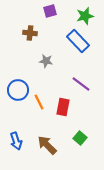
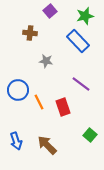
purple square: rotated 24 degrees counterclockwise
red rectangle: rotated 30 degrees counterclockwise
green square: moved 10 px right, 3 px up
